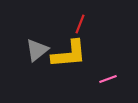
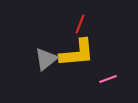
gray triangle: moved 9 px right, 9 px down
yellow L-shape: moved 8 px right, 1 px up
